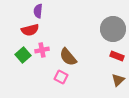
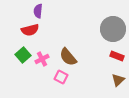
pink cross: moved 9 px down; rotated 16 degrees counterclockwise
